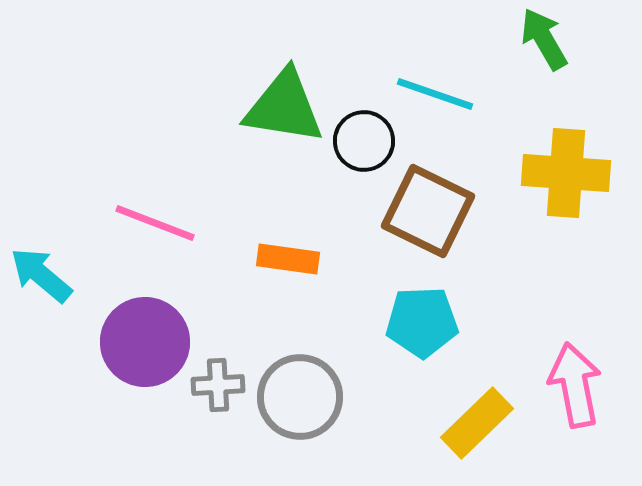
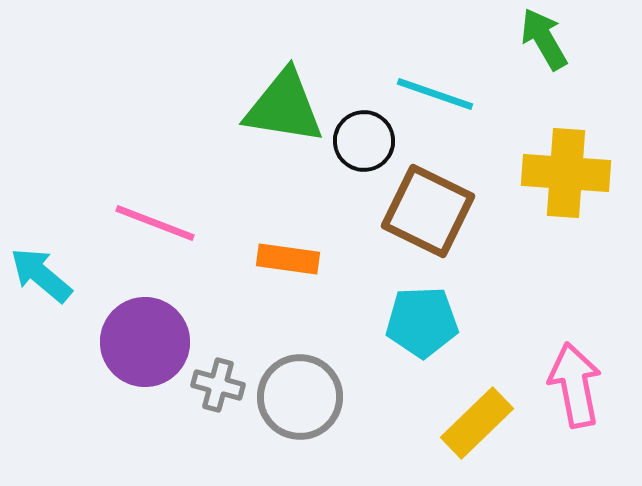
gray cross: rotated 18 degrees clockwise
